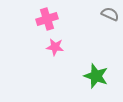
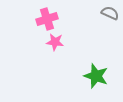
gray semicircle: moved 1 px up
pink star: moved 5 px up
